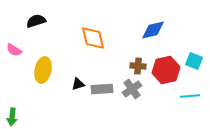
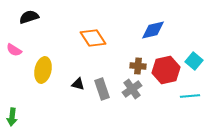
black semicircle: moved 7 px left, 4 px up
orange diamond: rotated 20 degrees counterclockwise
cyan square: rotated 18 degrees clockwise
black triangle: rotated 32 degrees clockwise
gray rectangle: rotated 75 degrees clockwise
